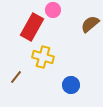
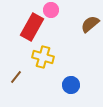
pink circle: moved 2 px left
